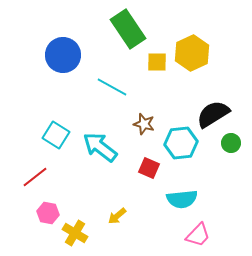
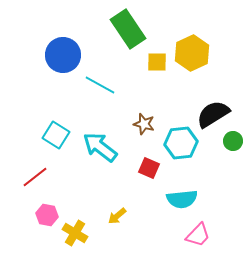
cyan line: moved 12 px left, 2 px up
green circle: moved 2 px right, 2 px up
pink hexagon: moved 1 px left, 2 px down
